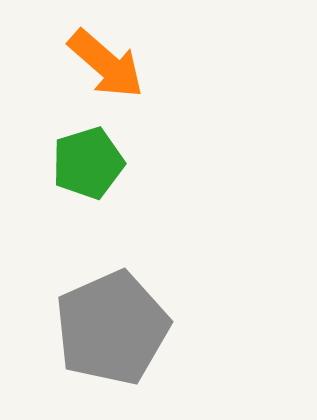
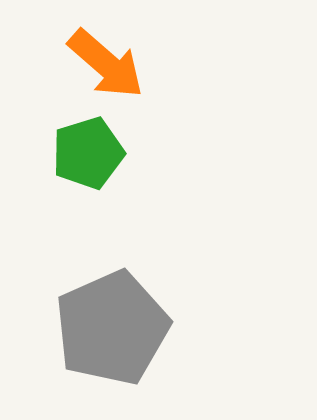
green pentagon: moved 10 px up
